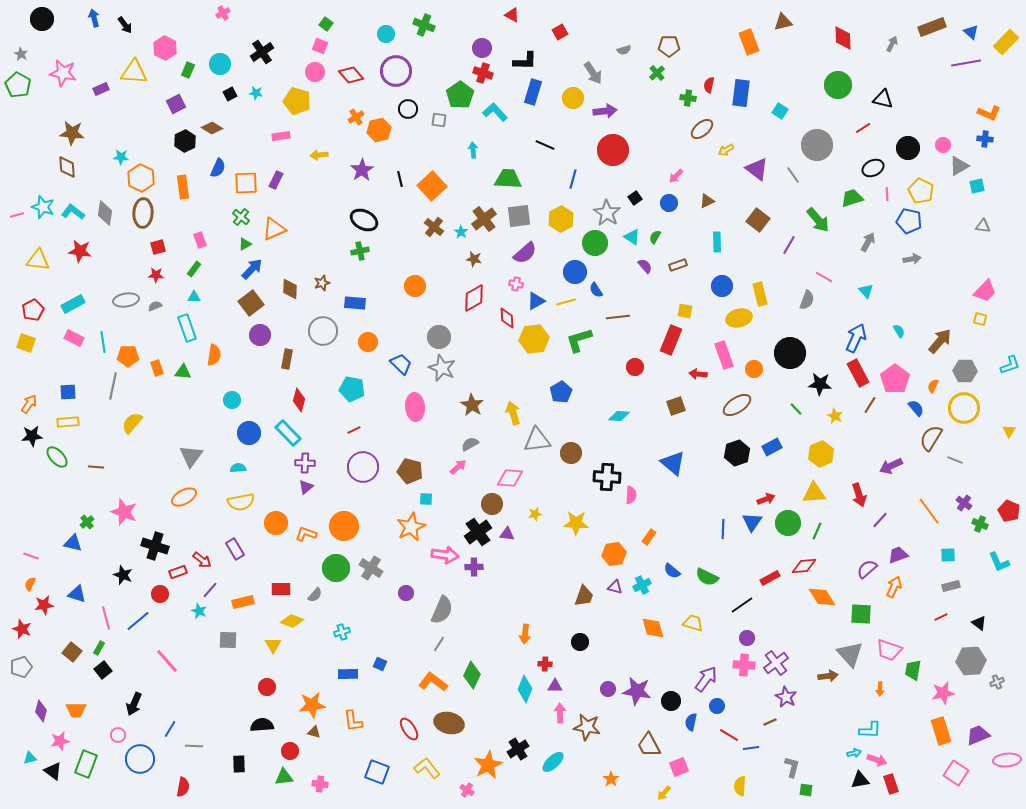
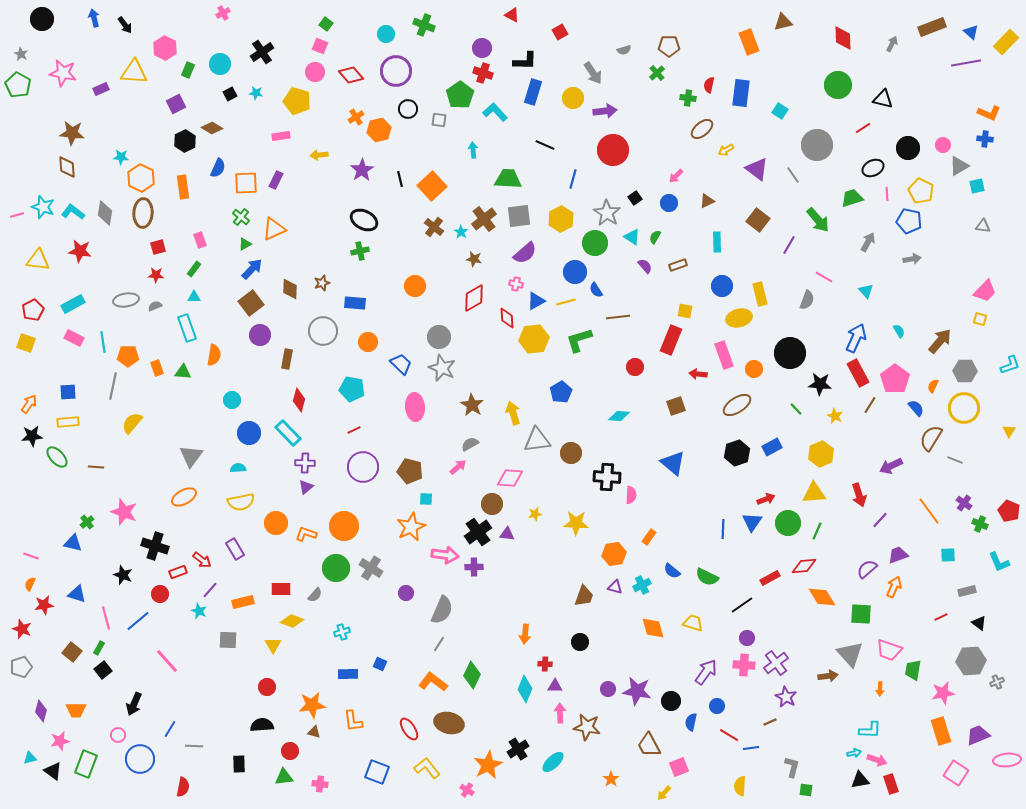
gray rectangle at (951, 586): moved 16 px right, 5 px down
purple arrow at (706, 679): moved 7 px up
